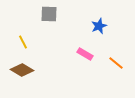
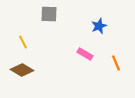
orange line: rotated 28 degrees clockwise
